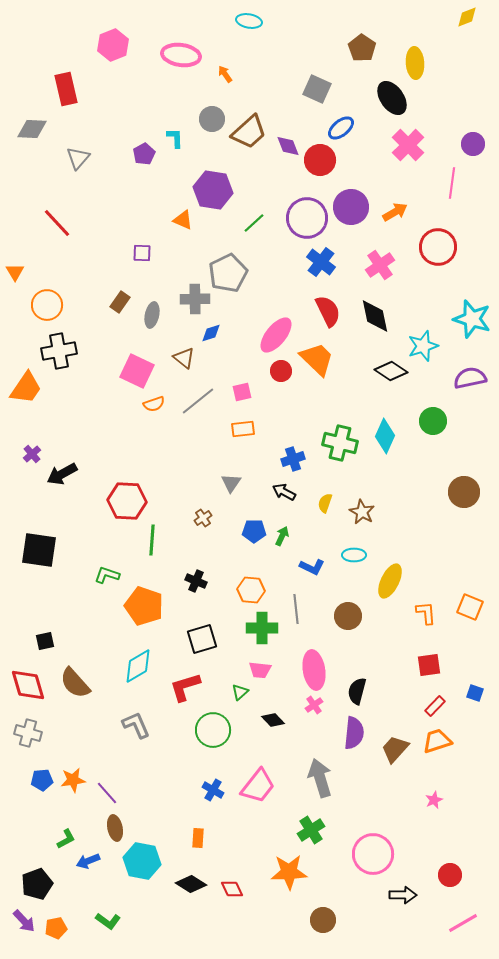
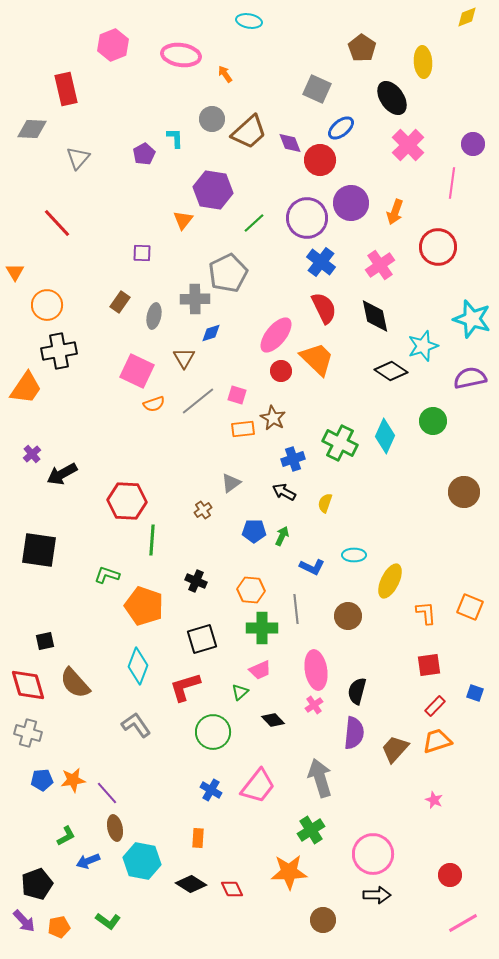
yellow ellipse at (415, 63): moved 8 px right, 1 px up
purple diamond at (288, 146): moved 2 px right, 3 px up
purple circle at (351, 207): moved 4 px up
orange arrow at (395, 212): rotated 140 degrees clockwise
orange triangle at (183, 220): rotated 45 degrees clockwise
red semicircle at (328, 311): moved 4 px left, 3 px up
gray ellipse at (152, 315): moved 2 px right, 1 px down
brown triangle at (184, 358): rotated 20 degrees clockwise
pink square at (242, 392): moved 5 px left, 3 px down; rotated 30 degrees clockwise
green cross at (340, 443): rotated 12 degrees clockwise
gray triangle at (231, 483): rotated 20 degrees clockwise
brown star at (362, 512): moved 89 px left, 94 px up
brown cross at (203, 518): moved 8 px up
cyan diamond at (138, 666): rotated 39 degrees counterclockwise
pink trapezoid at (260, 670): rotated 30 degrees counterclockwise
pink ellipse at (314, 670): moved 2 px right
gray L-shape at (136, 725): rotated 12 degrees counterclockwise
green circle at (213, 730): moved 2 px down
blue cross at (213, 790): moved 2 px left
pink star at (434, 800): rotated 24 degrees counterclockwise
green L-shape at (66, 839): moved 3 px up
black arrow at (403, 895): moved 26 px left
orange pentagon at (56, 928): moved 3 px right, 1 px up
